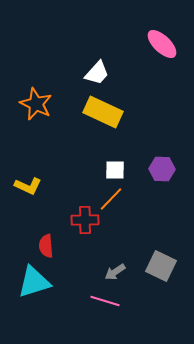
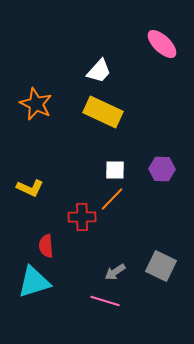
white trapezoid: moved 2 px right, 2 px up
yellow L-shape: moved 2 px right, 2 px down
orange line: moved 1 px right
red cross: moved 3 px left, 3 px up
